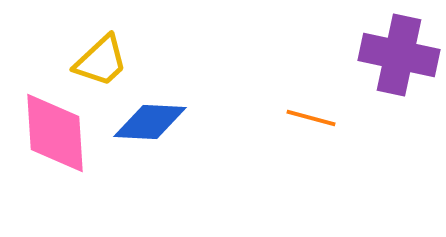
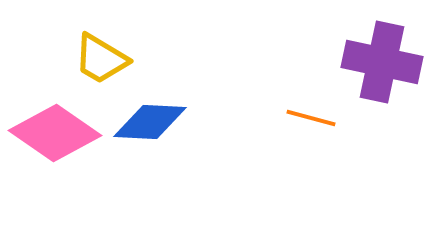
purple cross: moved 17 px left, 7 px down
yellow trapezoid: moved 2 px up; rotated 74 degrees clockwise
pink diamond: rotated 52 degrees counterclockwise
